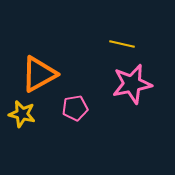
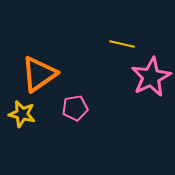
orange triangle: rotated 6 degrees counterclockwise
pink star: moved 19 px right, 7 px up; rotated 15 degrees counterclockwise
